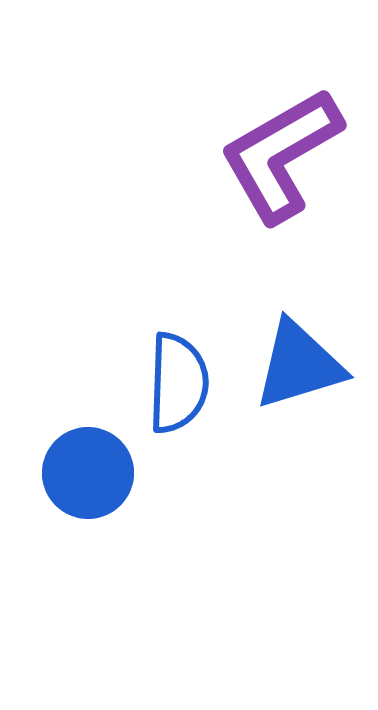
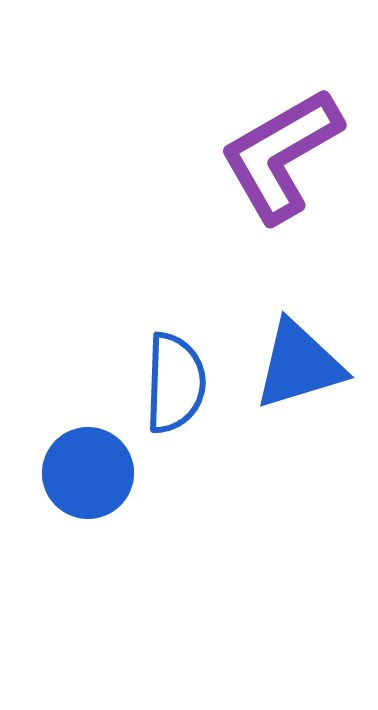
blue semicircle: moved 3 px left
